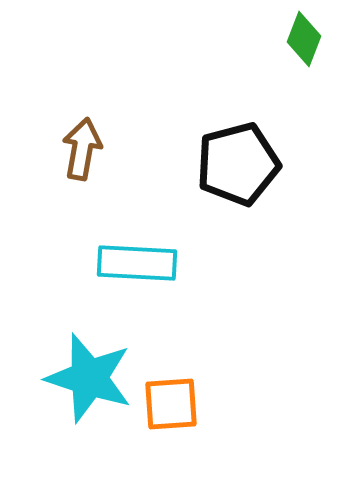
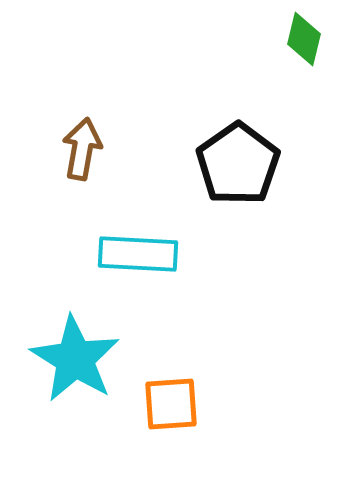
green diamond: rotated 8 degrees counterclockwise
black pentagon: rotated 20 degrees counterclockwise
cyan rectangle: moved 1 px right, 9 px up
cyan star: moved 14 px left, 19 px up; rotated 14 degrees clockwise
